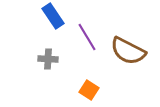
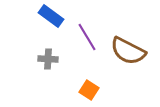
blue rectangle: moved 2 px left; rotated 20 degrees counterclockwise
